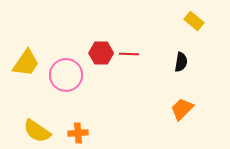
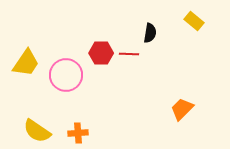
black semicircle: moved 31 px left, 29 px up
